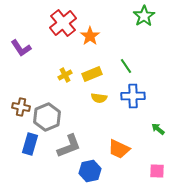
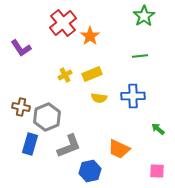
green line: moved 14 px right, 10 px up; rotated 63 degrees counterclockwise
